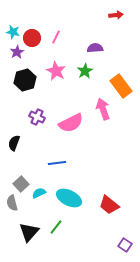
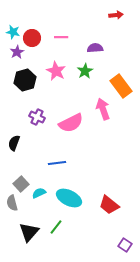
pink line: moved 5 px right; rotated 64 degrees clockwise
